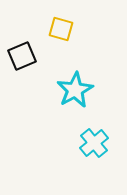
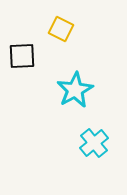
yellow square: rotated 10 degrees clockwise
black square: rotated 20 degrees clockwise
